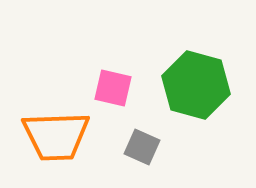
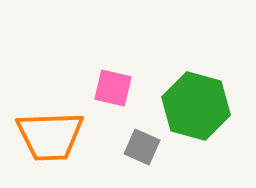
green hexagon: moved 21 px down
orange trapezoid: moved 6 px left
